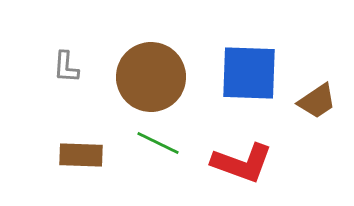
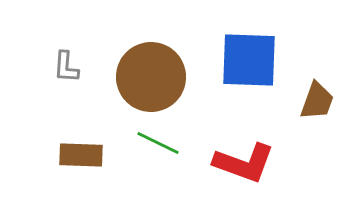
blue square: moved 13 px up
brown trapezoid: rotated 36 degrees counterclockwise
red L-shape: moved 2 px right
